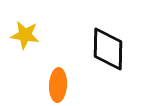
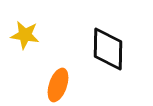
orange ellipse: rotated 16 degrees clockwise
